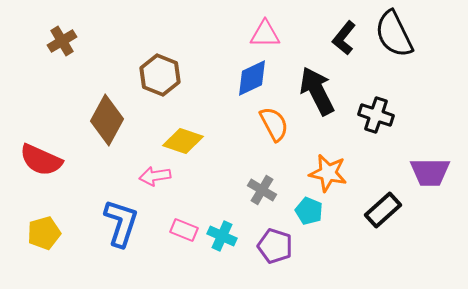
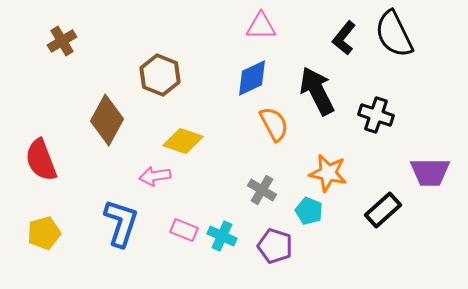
pink triangle: moved 4 px left, 8 px up
red semicircle: rotated 45 degrees clockwise
